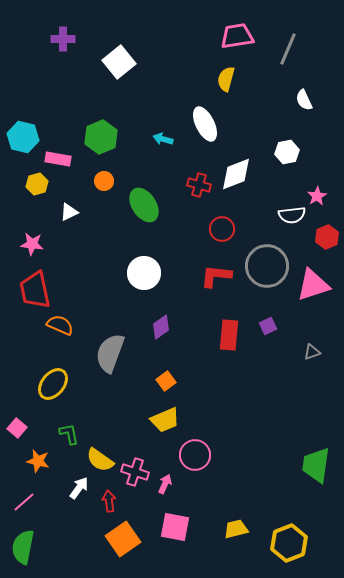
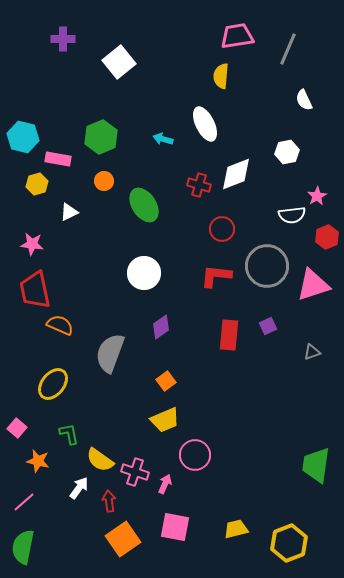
yellow semicircle at (226, 79): moved 5 px left, 3 px up; rotated 10 degrees counterclockwise
